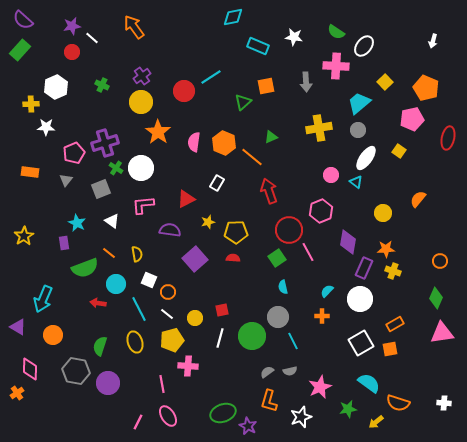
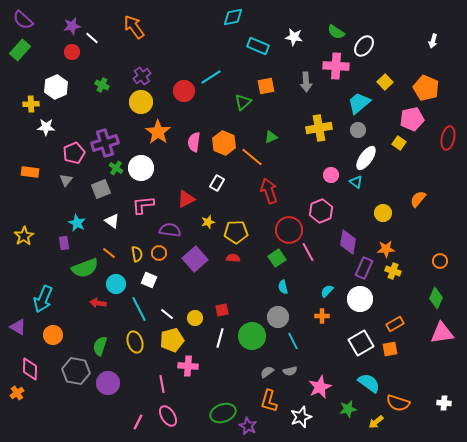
yellow square at (399, 151): moved 8 px up
orange circle at (168, 292): moved 9 px left, 39 px up
